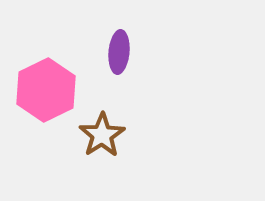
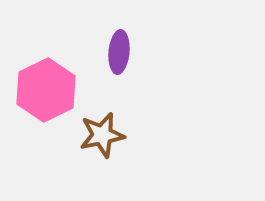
brown star: rotated 21 degrees clockwise
